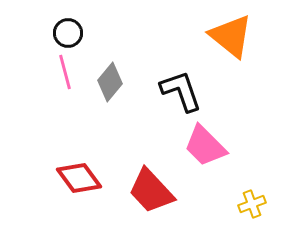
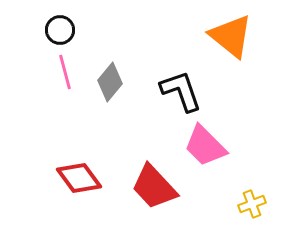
black circle: moved 8 px left, 3 px up
red trapezoid: moved 3 px right, 4 px up
